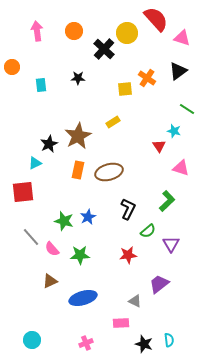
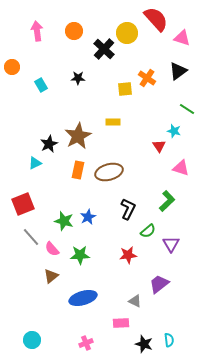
cyan rectangle at (41, 85): rotated 24 degrees counterclockwise
yellow rectangle at (113, 122): rotated 32 degrees clockwise
red square at (23, 192): moved 12 px down; rotated 15 degrees counterclockwise
brown triangle at (50, 281): moved 1 px right, 5 px up; rotated 14 degrees counterclockwise
